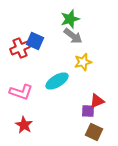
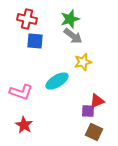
blue square: rotated 18 degrees counterclockwise
red cross: moved 7 px right, 29 px up; rotated 36 degrees clockwise
